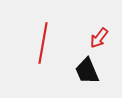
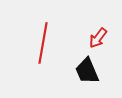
red arrow: moved 1 px left
